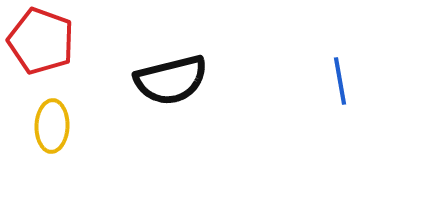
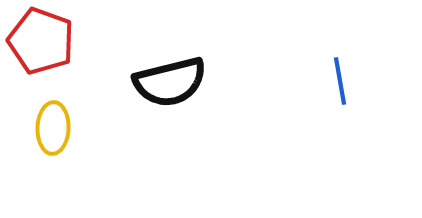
black semicircle: moved 1 px left, 2 px down
yellow ellipse: moved 1 px right, 2 px down
